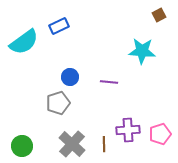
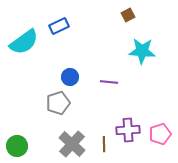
brown square: moved 31 px left
green circle: moved 5 px left
